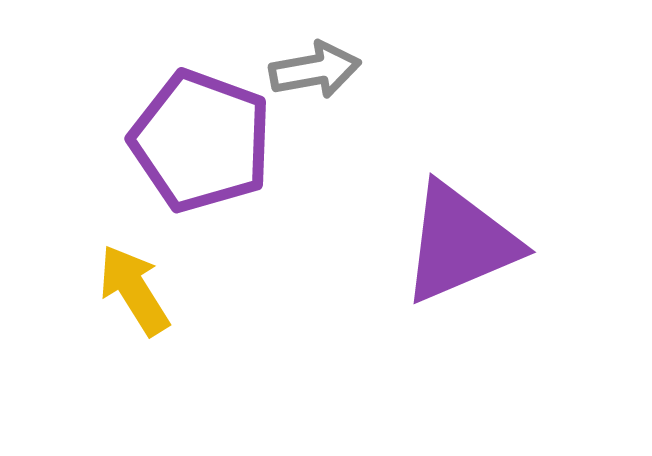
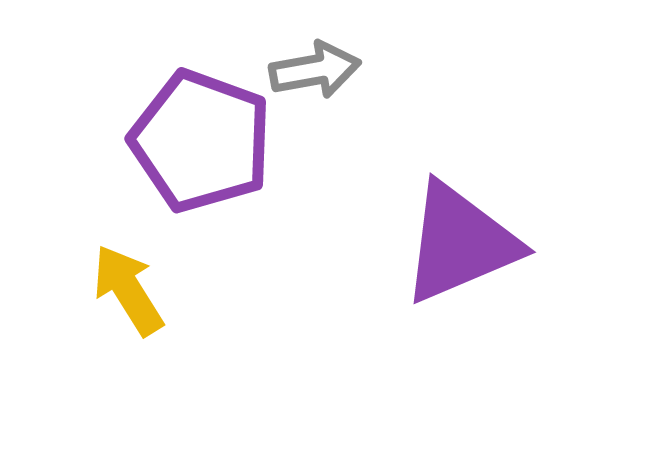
yellow arrow: moved 6 px left
